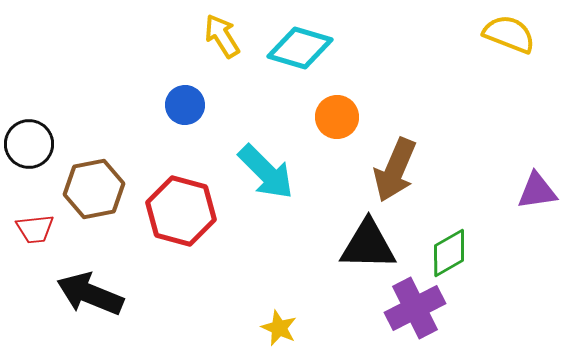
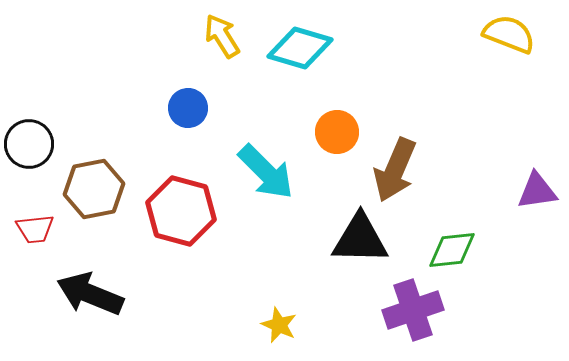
blue circle: moved 3 px right, 3 px down
orange circle: moved 15 px down
black triangle: moved 8 px left, 6 px up
green diamond: moved 3 px right, 3 px up; rotated 24 degrees clockwise
purple cross: moved 2 px left, 2 px down; rotated 8 degrees clockwise
yellow star: moved 3 px up
